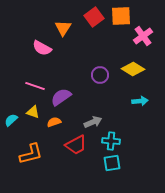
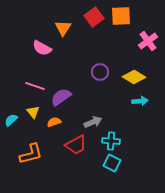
pink cross: moved 5 px right, 5 px down
yellow diamond: moved 1 px right, 8 px down
purple circle: moved 3 px up
yellow triangle: rotated 32 degrees clockwise
cyan square: rotated 36 degrees clockwise
